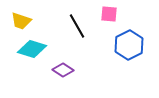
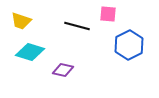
pink square: moved 1 px left
black line: rotated 45 degrees counterclockwise
cyan diamond: moved 2 px left, 3 px down
purple diamond: rotated 20 degrees counterclockwise
